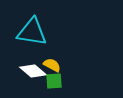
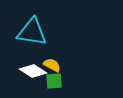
white diamond: rotated 8 degrees counterclockwise
